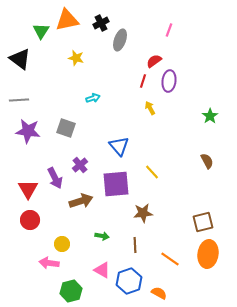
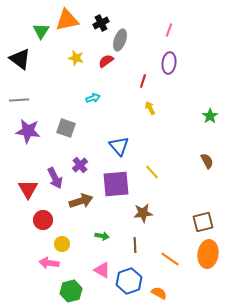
red semicircle: moved 48 px left
purple ellipse: moved 18 px up
red circle: moved 13 px right
